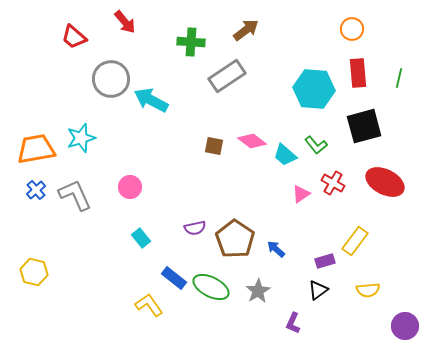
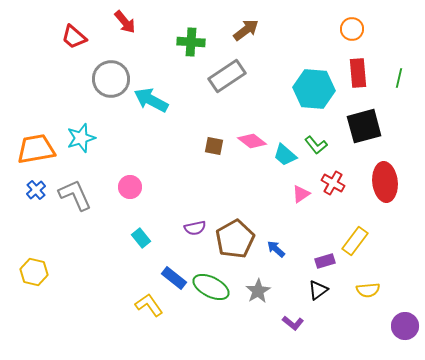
red ellipse: rotated 57 degrees clockwise
brown pentagon: rotated 9 degrees clockwise
purple L-shape: rotated 75 degrees counterclockwise
